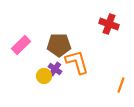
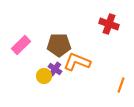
orange L-shape: rotated 52 degrees counterclockwise
